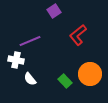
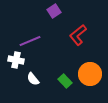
white semicircle: moved 3 px right
